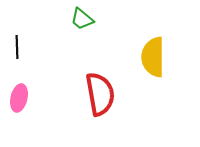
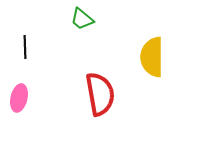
black line: moved 8 px right
yellow semicircle: moved 1 px left
